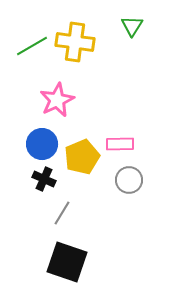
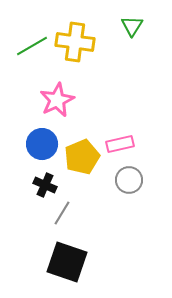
pink rectangle: rotated 12 degrees counterclockwise
black cross: moved 1 px right, 6 px down
